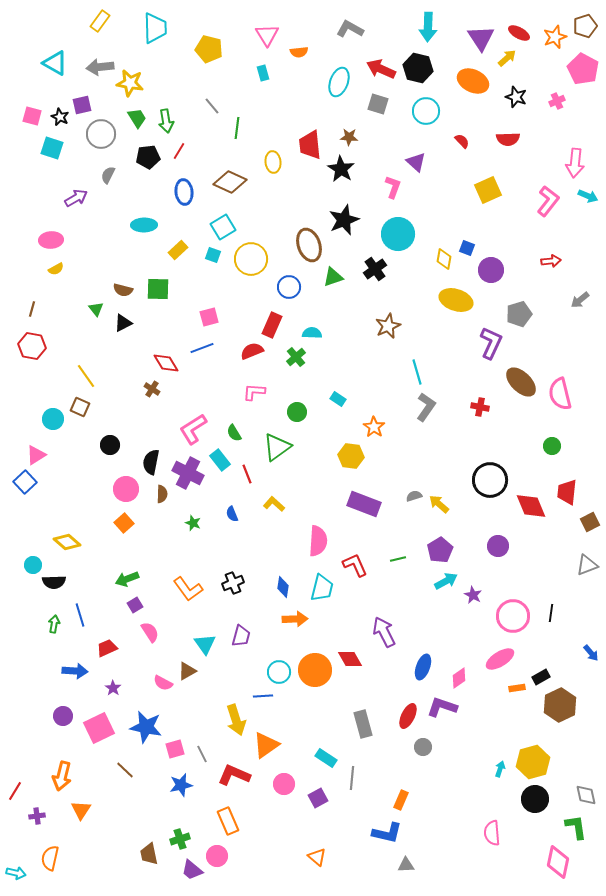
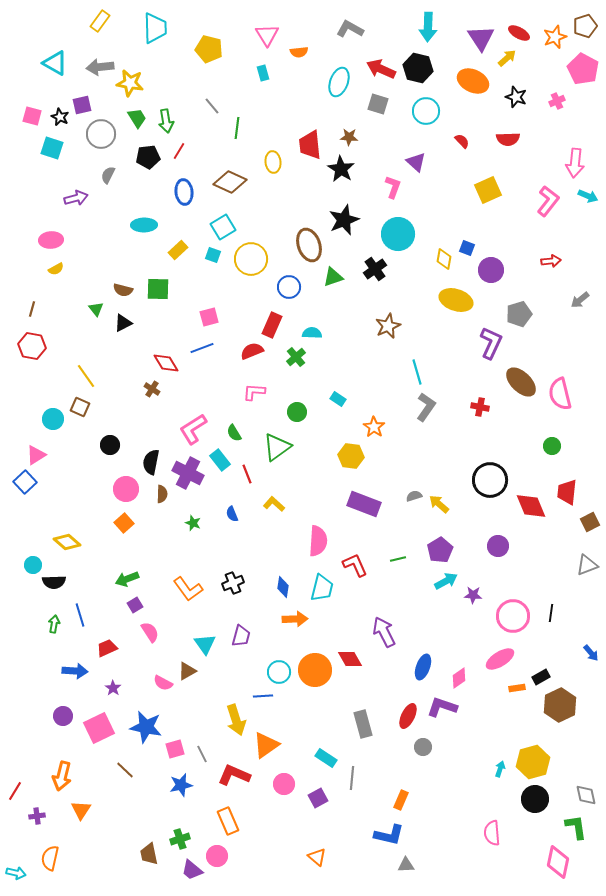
purple arrow at (76, 198): rotated 15 degrees clockwise
purple star at (473, 595): rotated 24 degrees counterclockwise
blue L-shape at (387, 833): moved 2 px right, 2 px down
